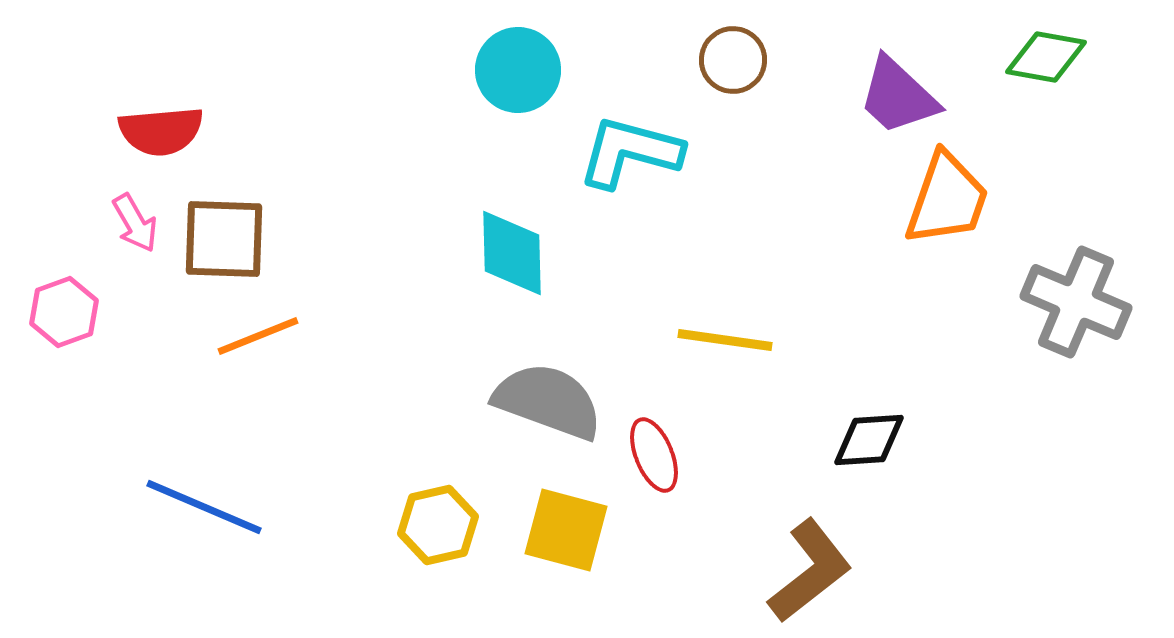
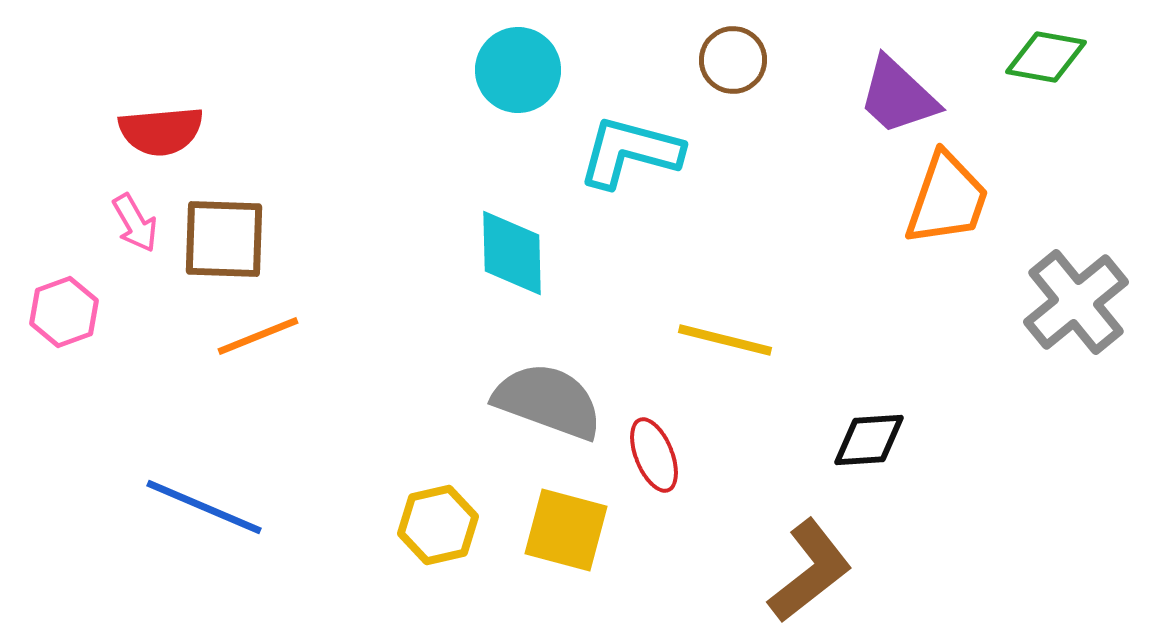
gray cross: rotated 28 degrees clockwise
yellow line: rotated 6 degrees clockwise
